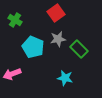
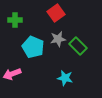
green cross: rotated 32 degrees counterclockwise
green rectangle: moved 1 px left, 3 px up
